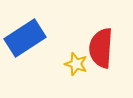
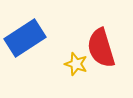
red semicircle: rotated 21 degrees counterclockwise
